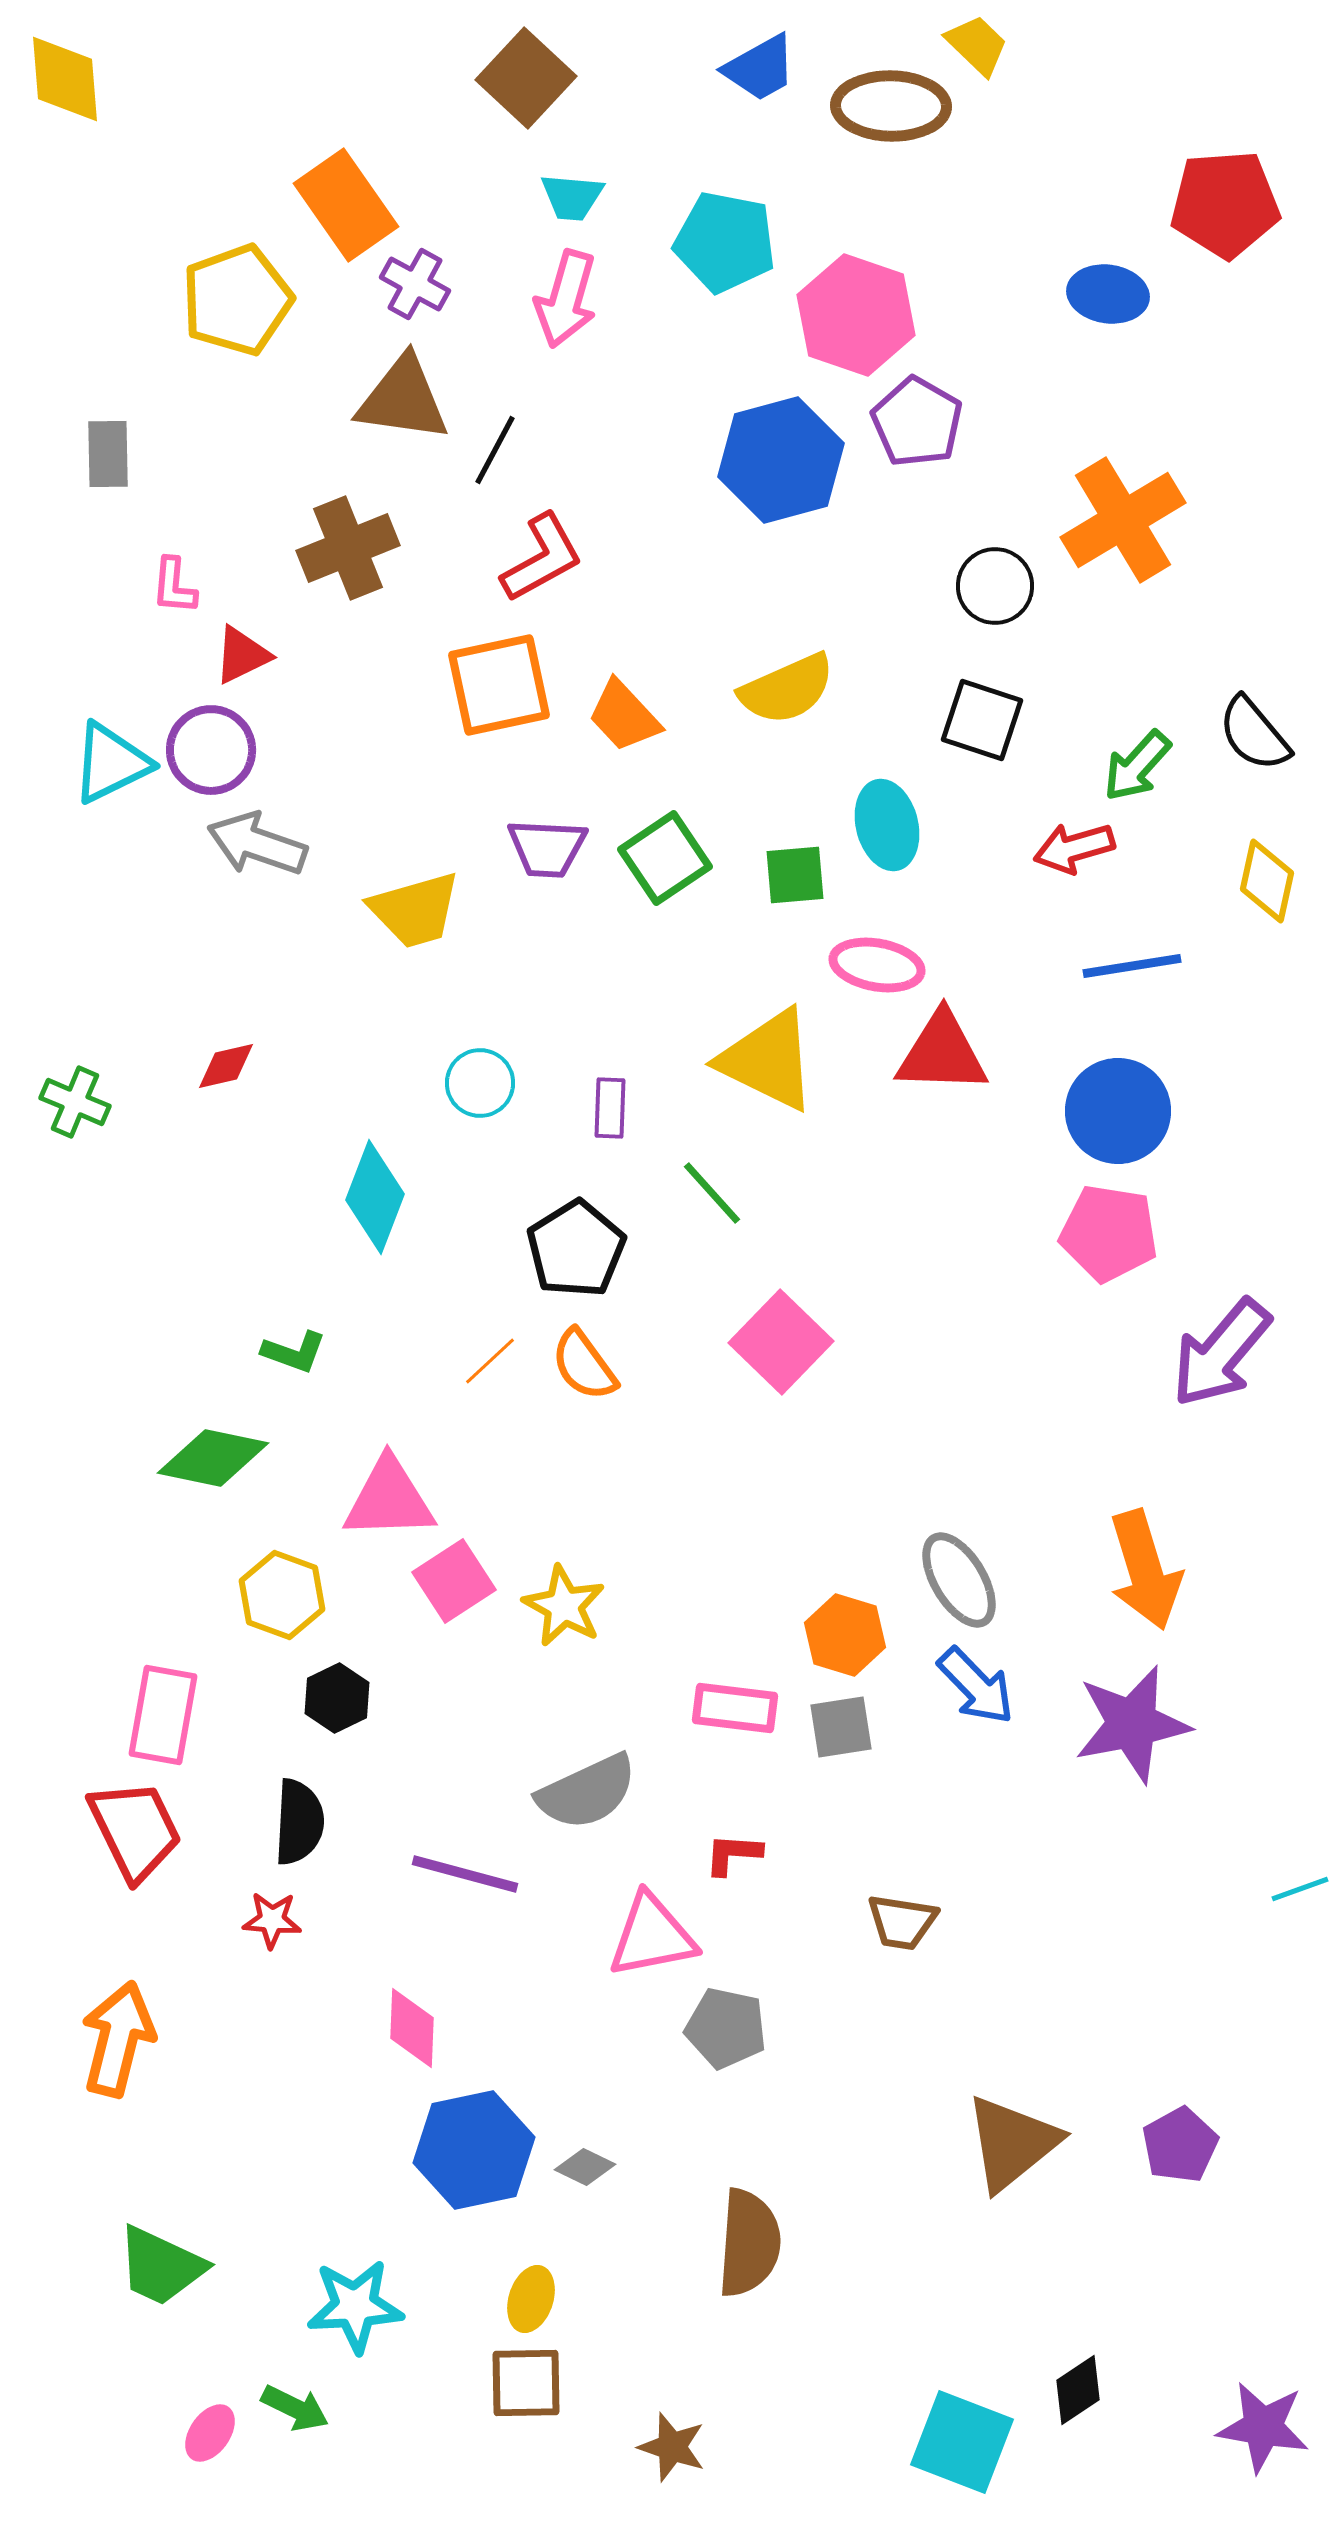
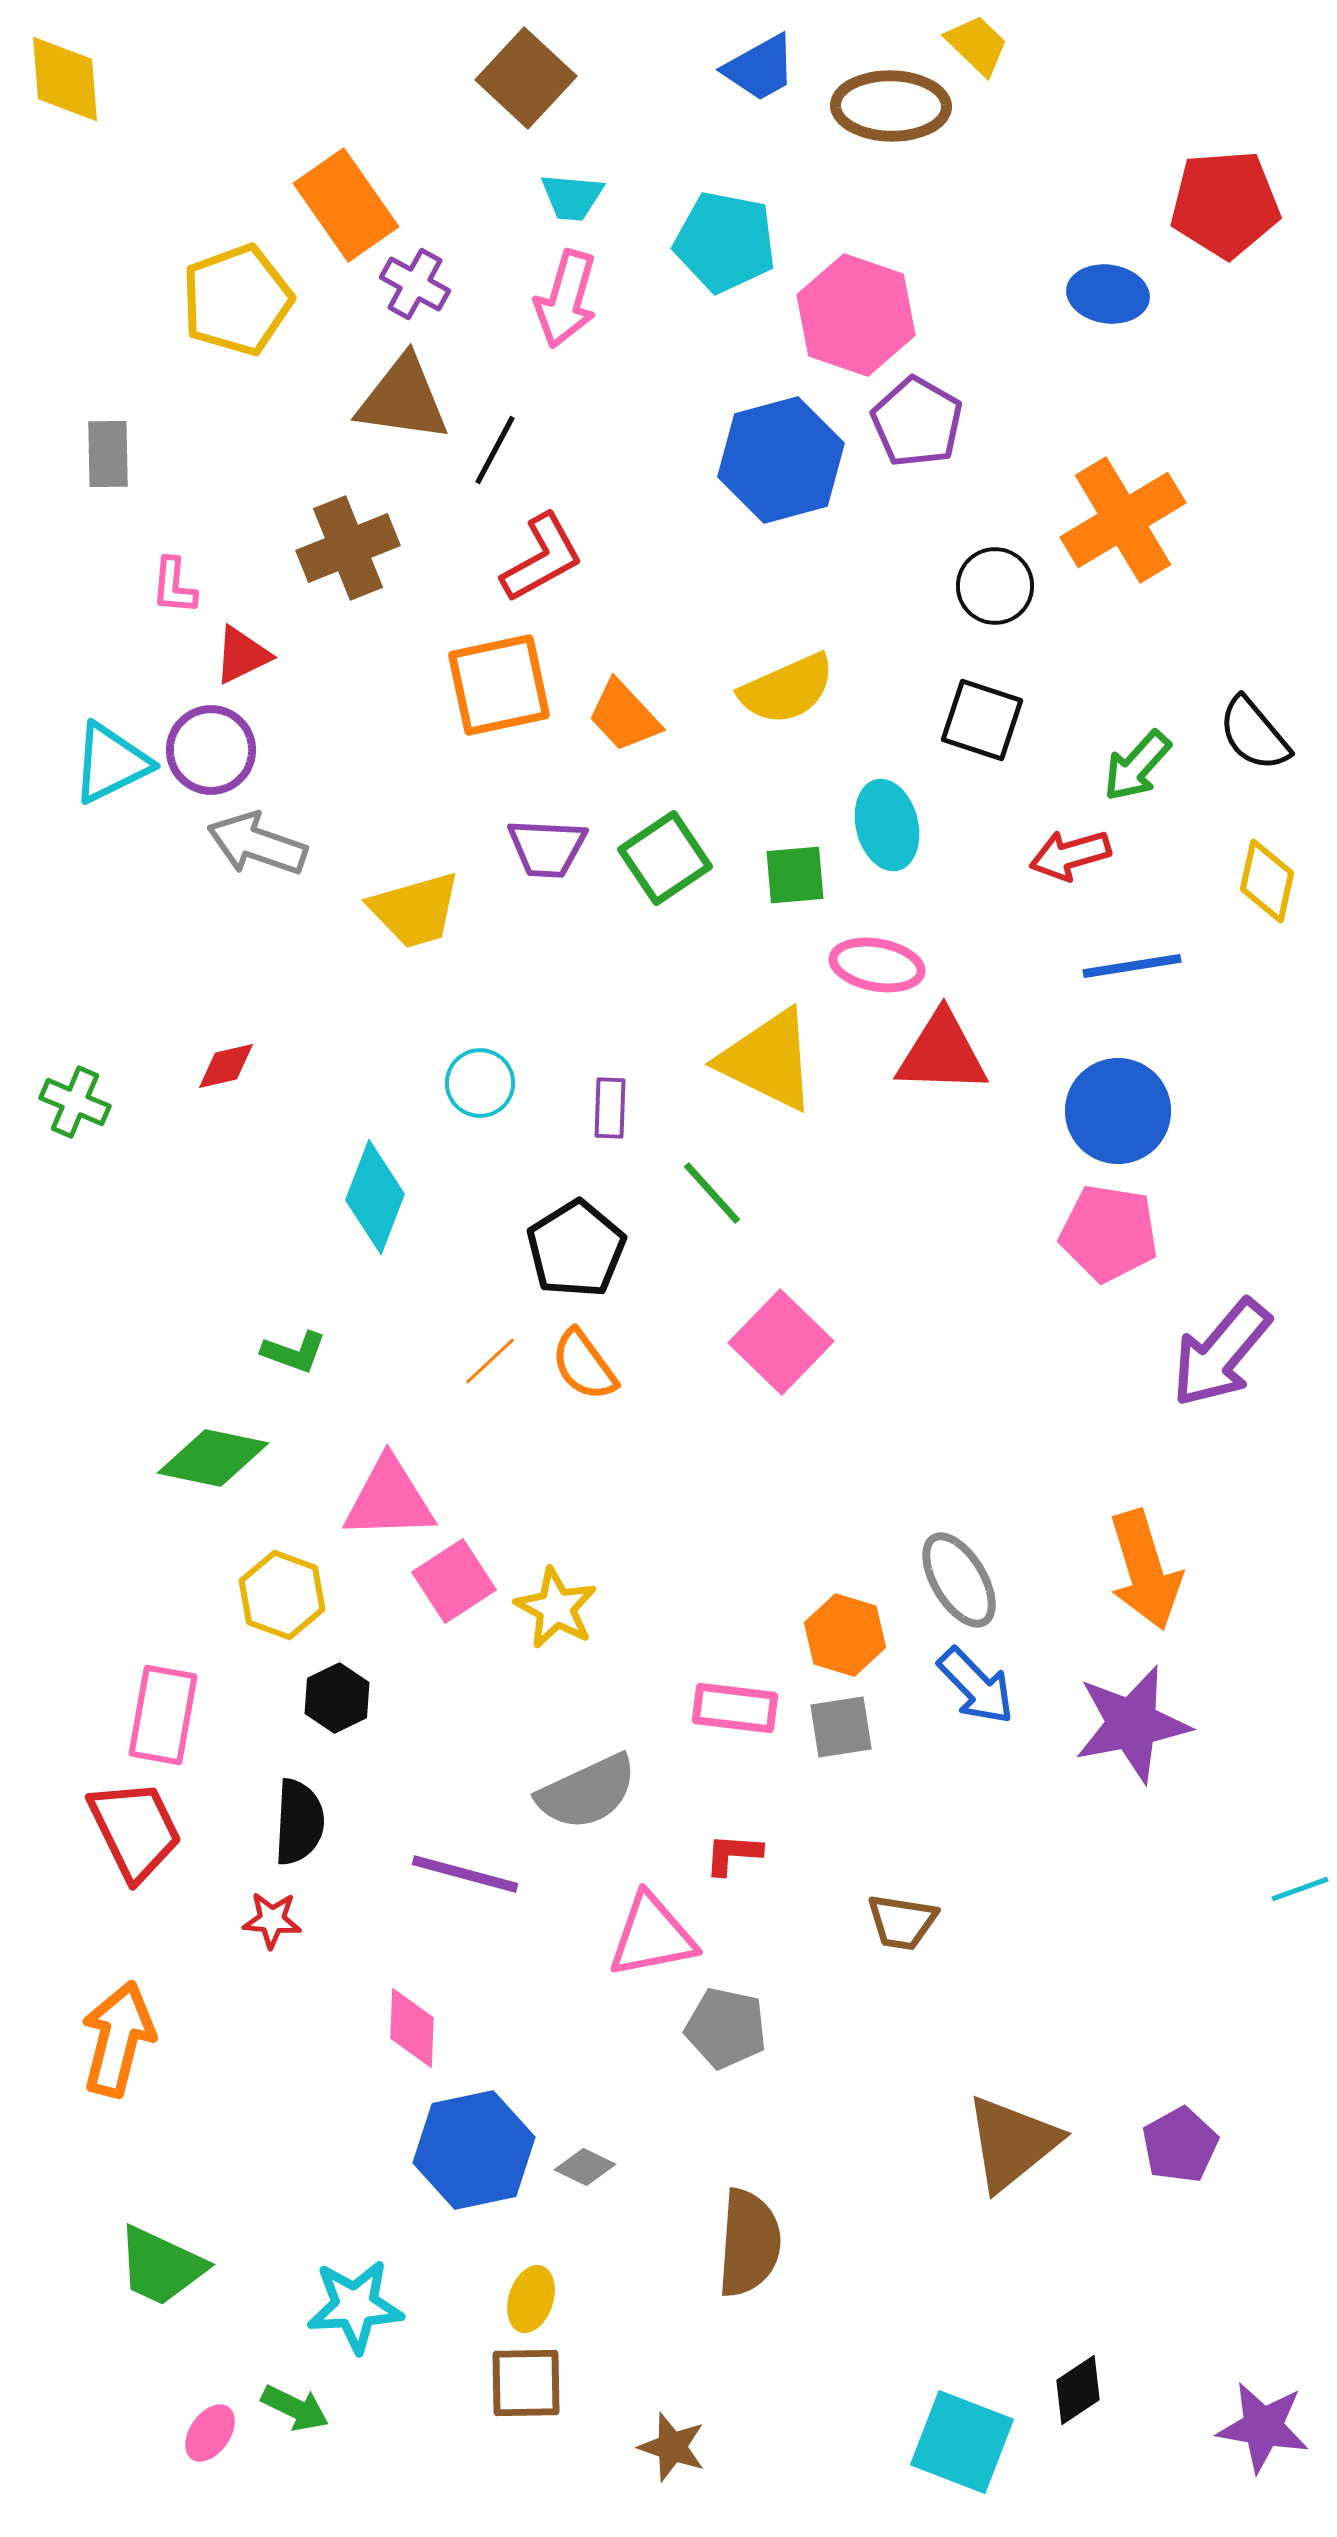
red arrow at (1074, 848): moved 4 px left, 7 px down
yellow star at (564, 1606): moved 8 px left, 2 px down
